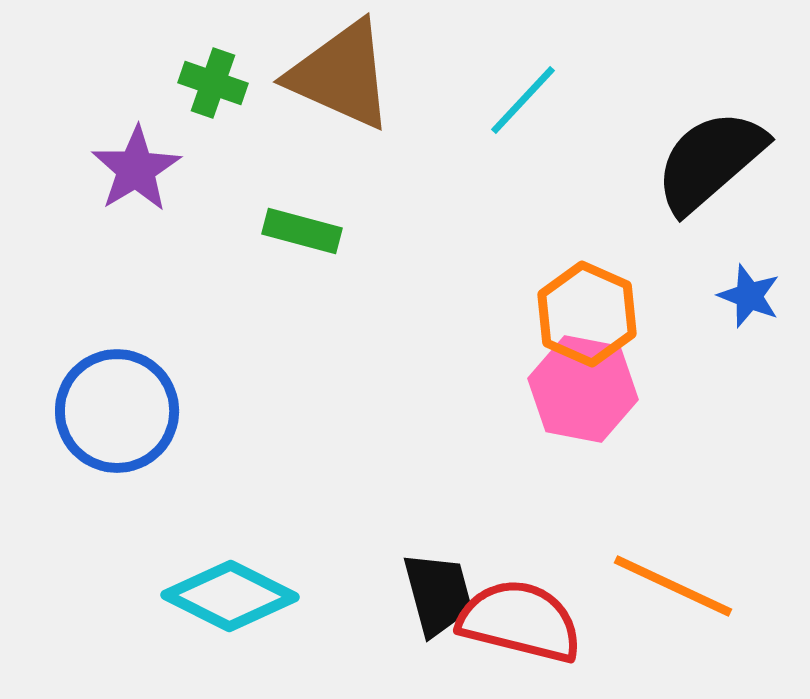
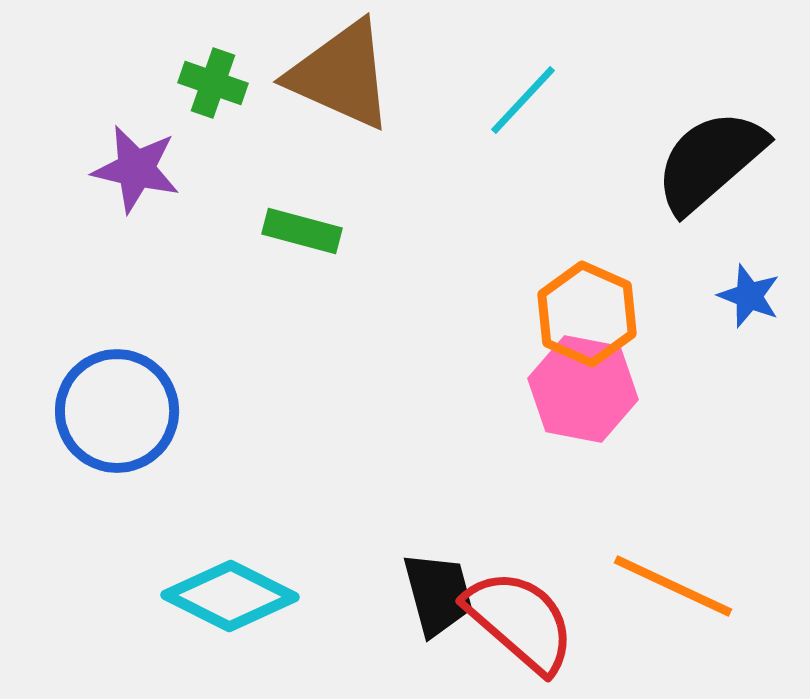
purple star: rotated 28 degrees counterclockwise
red semicircle: rotated 27 degrees clockwise
